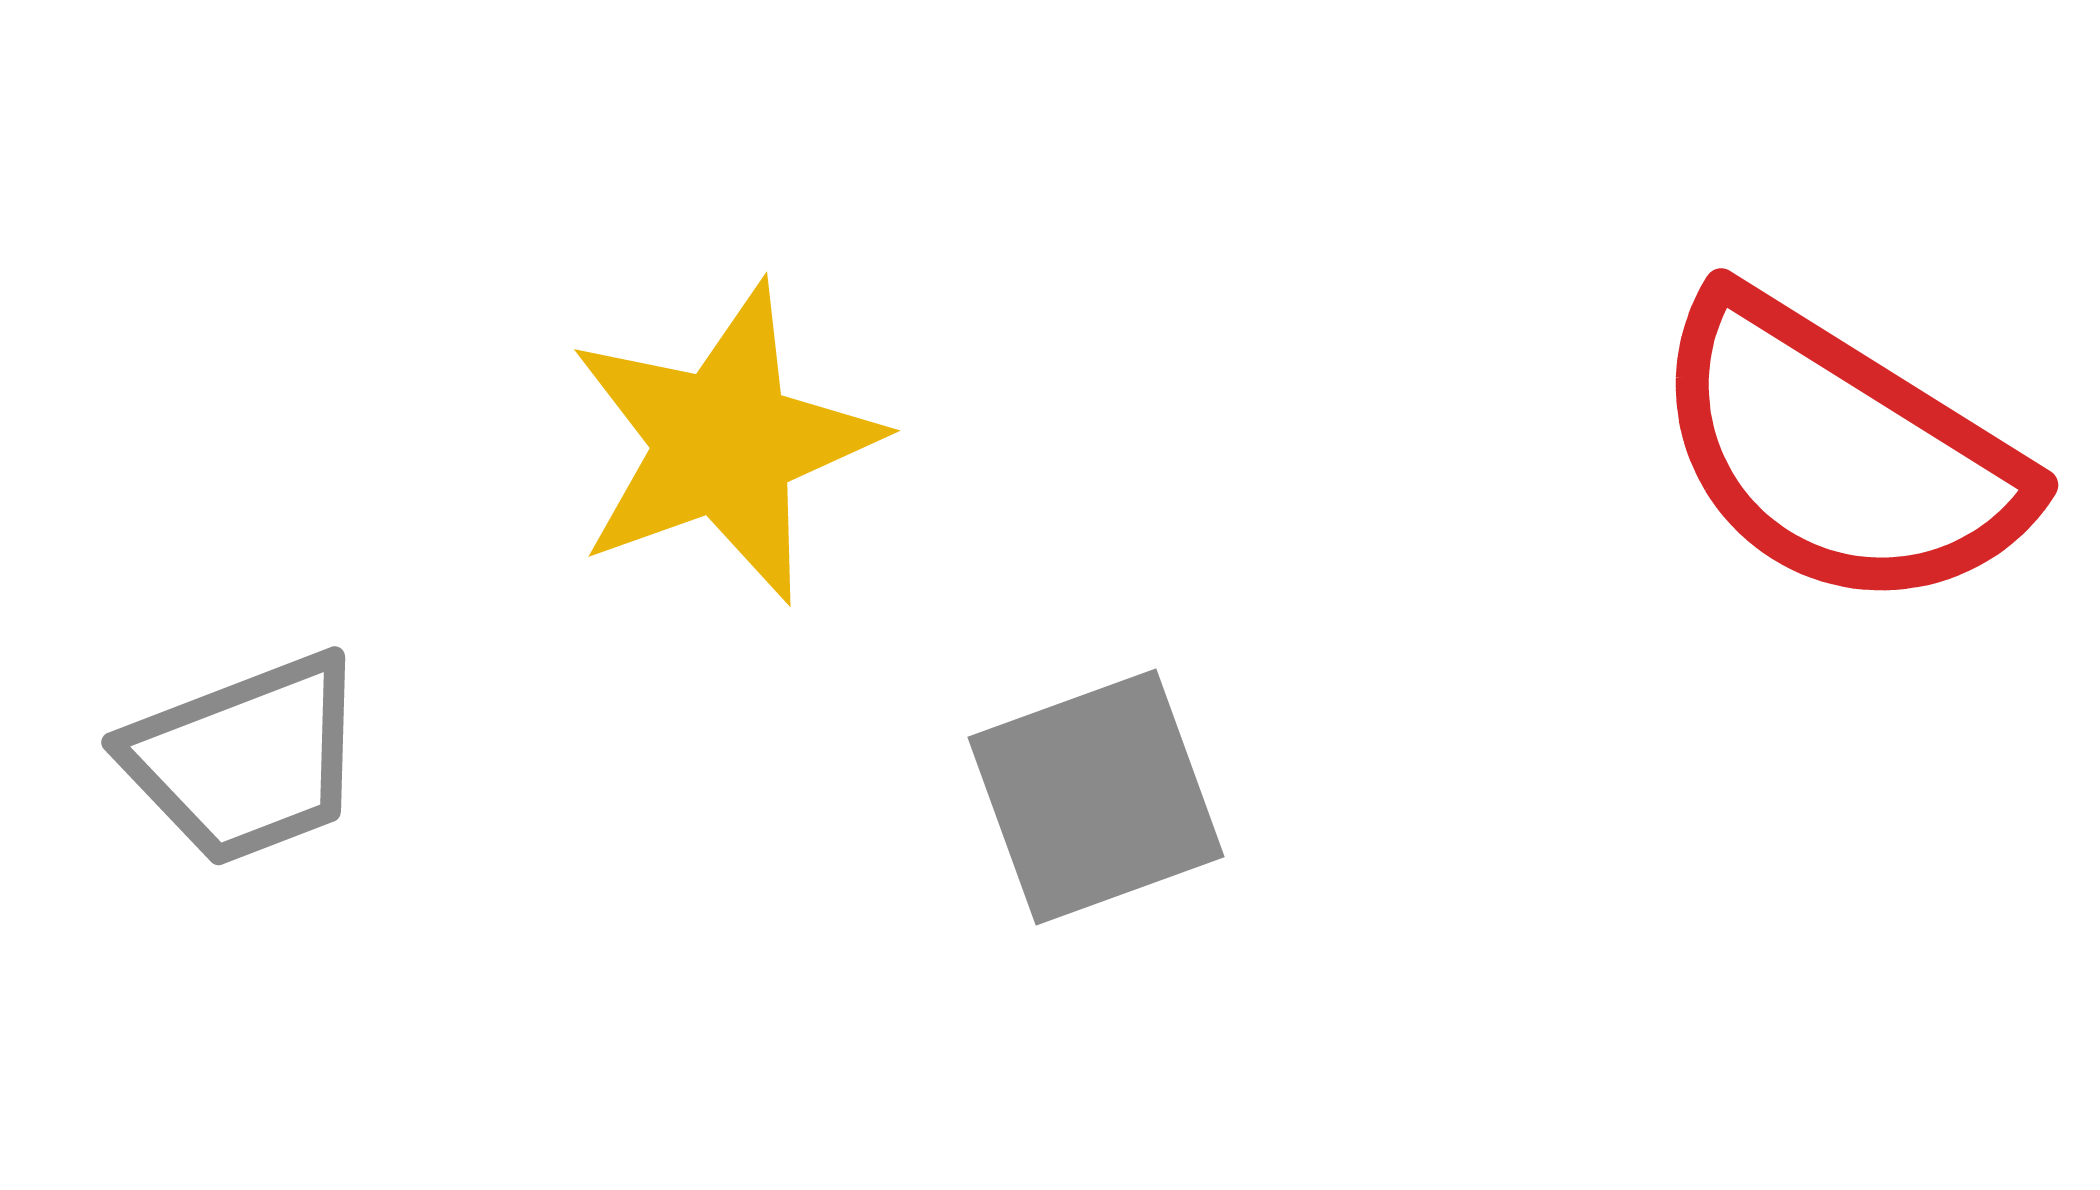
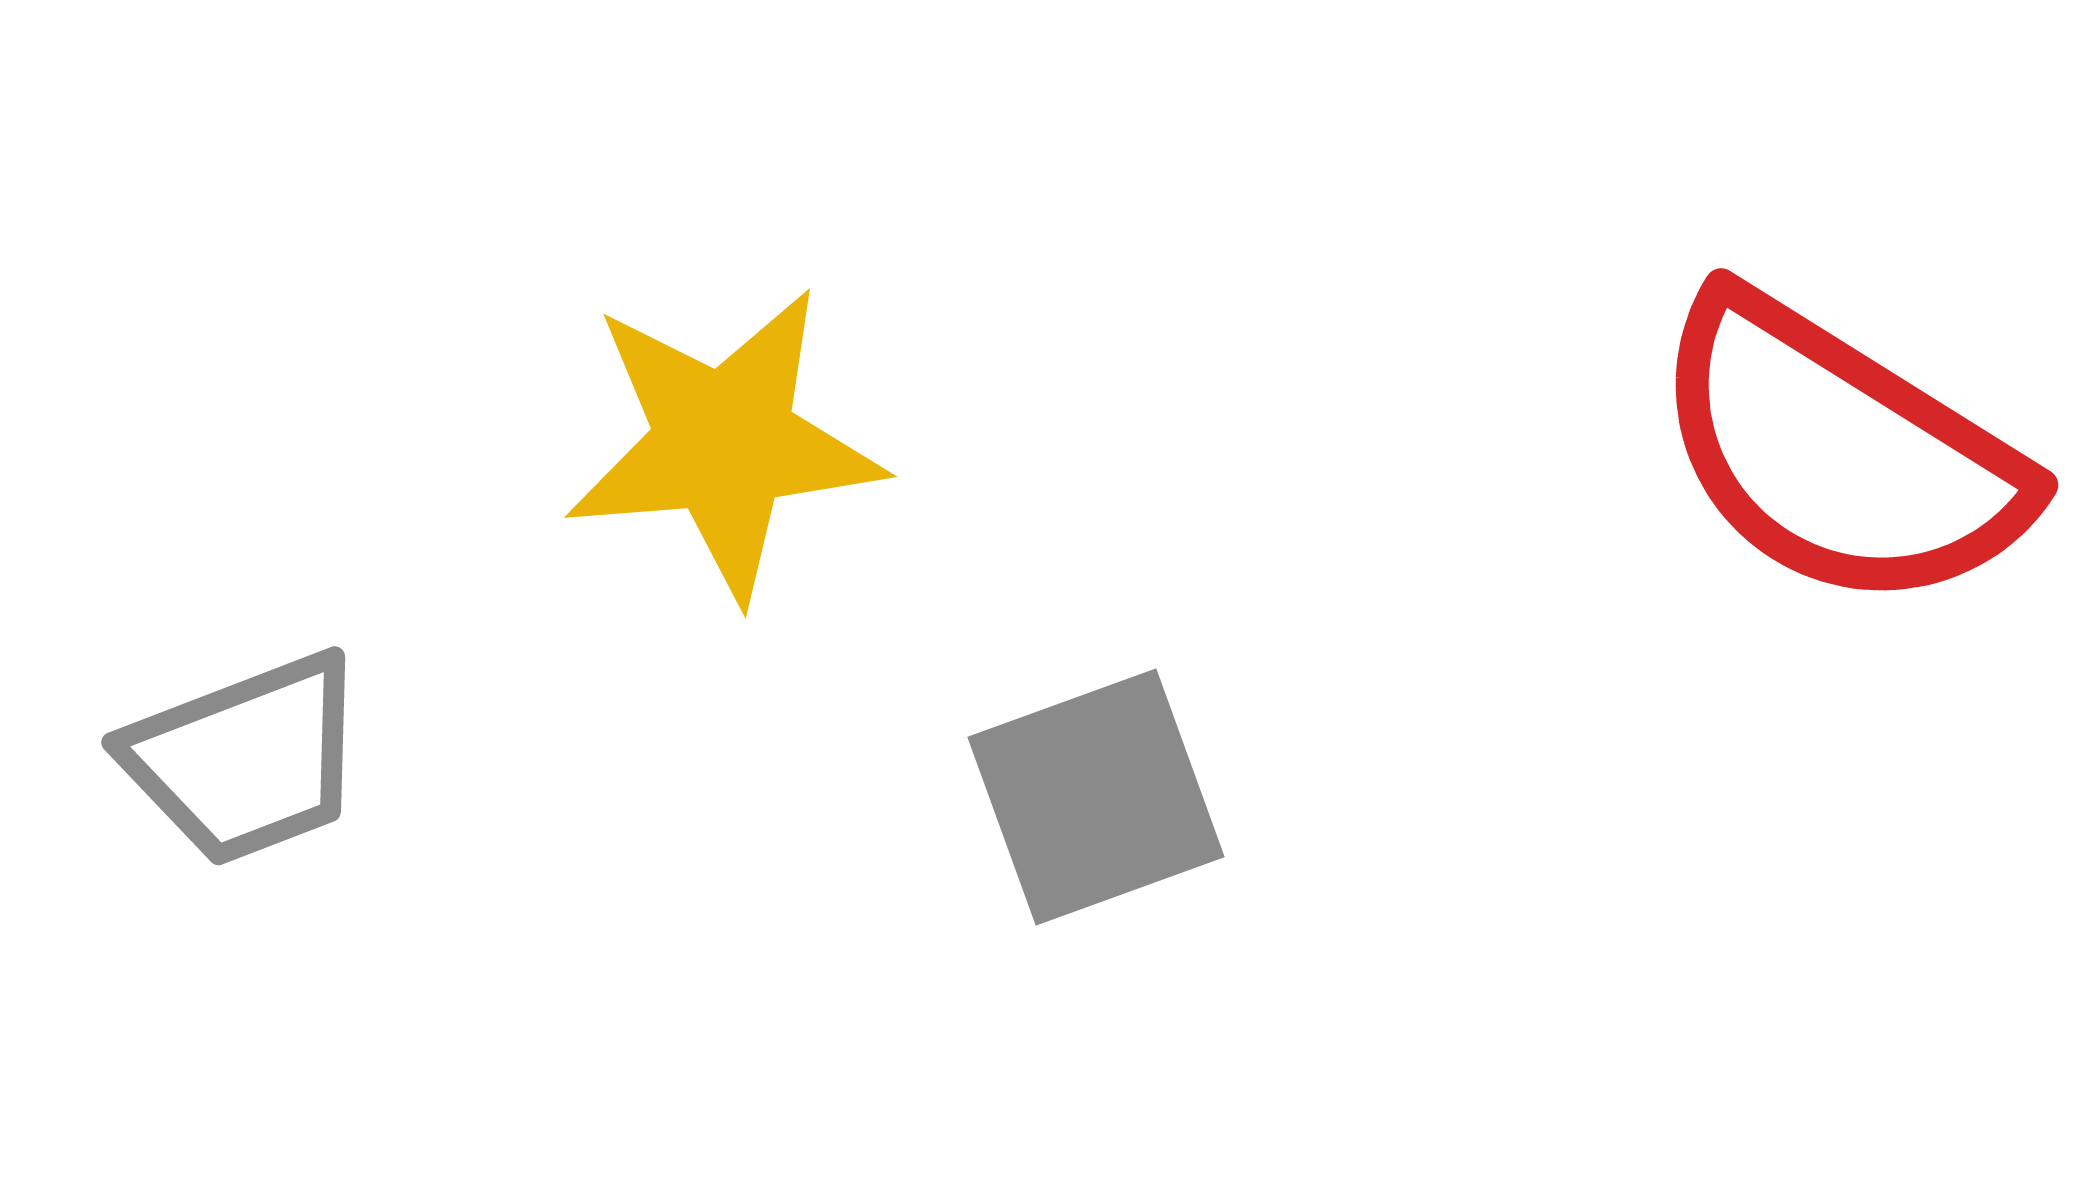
yellow star: rotated 15 degrees clockwise
